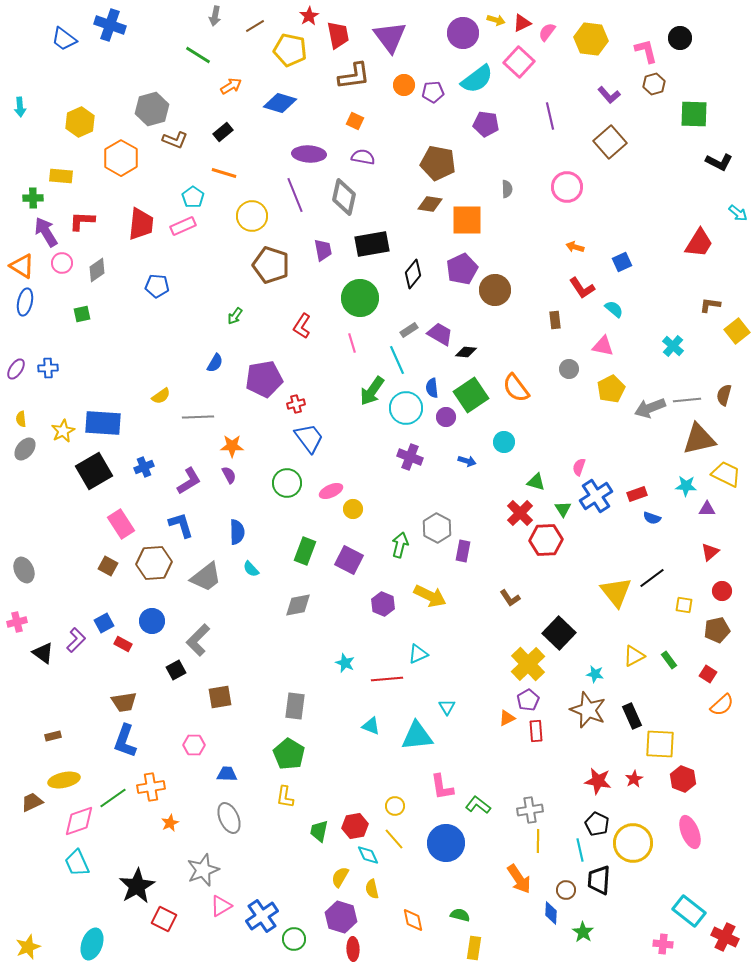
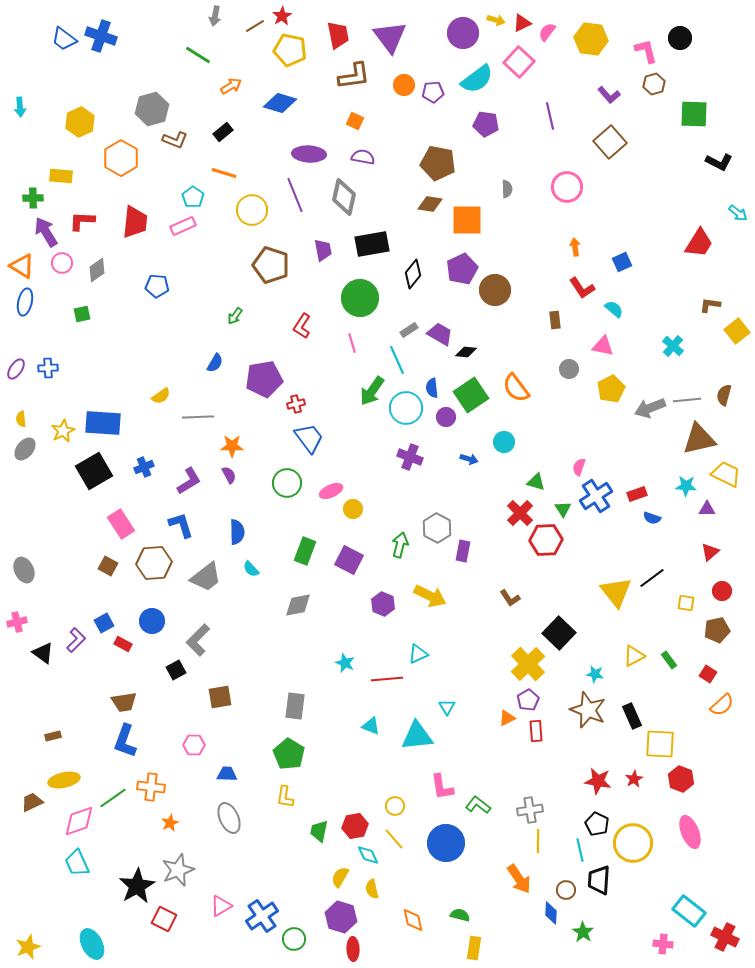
red star at (309, 16): moved 27 px left
blue cross at (110, 25): moved 9 px left, 11 px down
yellow circle at (252, 216): moved 6 px up
red trapezoid at (141, 224): moved 6 px left, 2 px up
orange arrow at (575, 247): rotated 66 degrees clockwise
blue arrow at (467, 461): moved 2 px right, 2 px up
yellow square at (684, 605): moved 2 px right, 2 px up
red hexagon at (683, 779): moved 2 px left
orange cross at (151, 787): rotated 16 degrees clockwise
gray star at (203, 870): moved 25 px left
cyan ellipse at (92, 944): rotated 48 degrees counterclockwise
